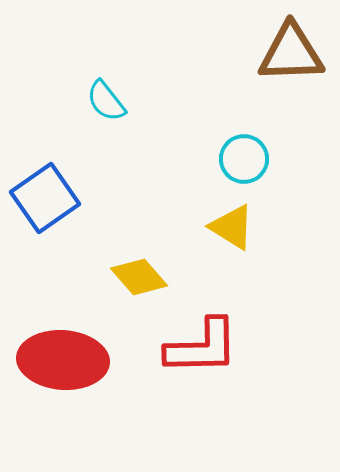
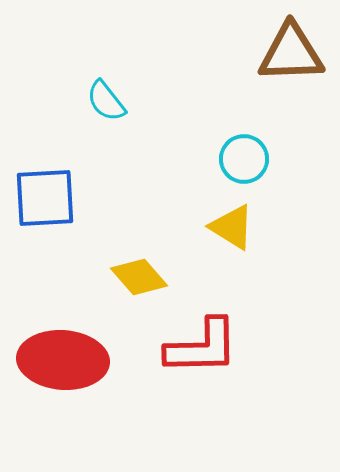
blue square: rotated 32 degrees clockwise
